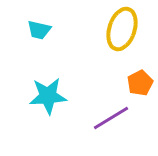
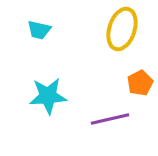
purple line: moved 1 px left, 1 px down; rotated 18 degrees clockwise
